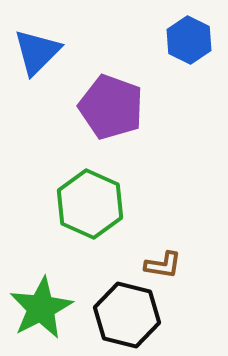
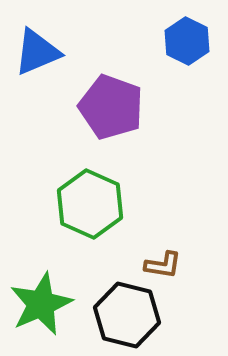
blue hexagon: moved 2 px left, 1 px down
blue triangle: rotated 22 degrees clockwise
green star: moved 4 px up; rotated 4 degrees clockwise
